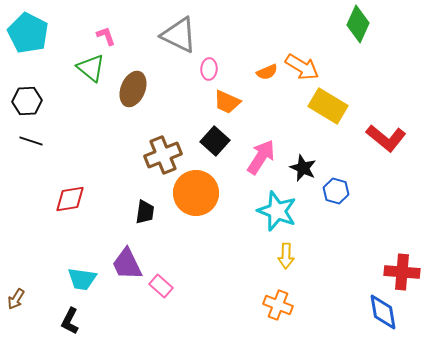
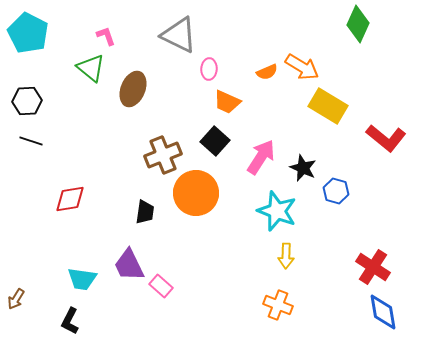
purple trapezoid: moved 2 px right, 1 px down
red cross: moved 29 px left, 5 px up; rotated 28 degrees clockwise
